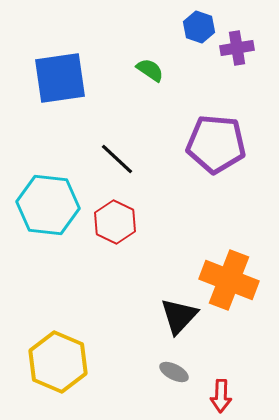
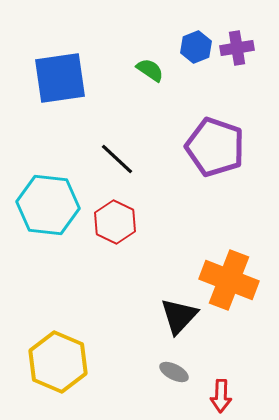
blue hexagon: moved 3 px left, 20 px down; rotated 20 degrees clockwise
purple pentagon: moved 1 px left, 3 px down; rotated 14 degrees clockwise
